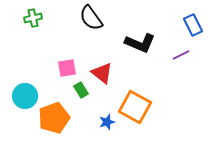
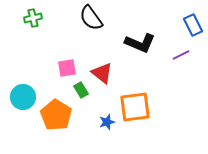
cyan circle: moved 2 px left, 1 px down
orange square: rotated 36 degrees counterclockwise
orange pentagon: moved 2 px right, 3 px up; rotated 20 degrees counterclockwise
